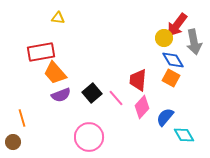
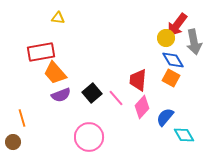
yellow circle: moved 2 px right
